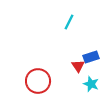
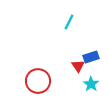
cyan star: rotated 14 degrees clockwise
